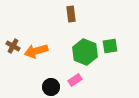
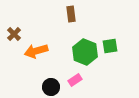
brown cross: moved 1 px right, 12 px up; rotated 16 degrees clockwise
